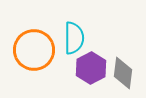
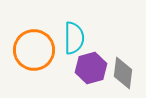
purple hexagon: rotated 12 degrees clockwise
